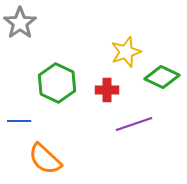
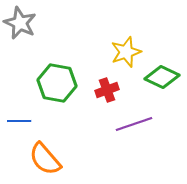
gray star: rotated 12 degrees counterclockwise
green hexagon: rotated 15 degrees counterclockwise
red cross: rotated 20 degrees counterclockwise
orange semicircle: rotated 6 degrees clockwise
